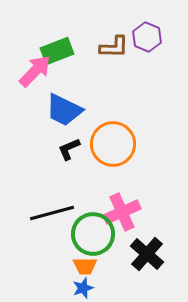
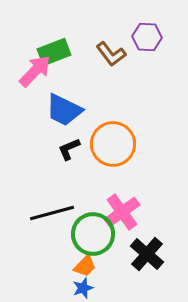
purple hexagon: rotated 20 degrees counterclockwise
brown L-shape: moved 3 px left, 7 px down; rotated 52 degrees clockwise
green rectangle: moved 3 px left, 1 px down
pink cross: rotated 12 degrees counterclockwise
orange trapezoid: rotated 45 degrees counterclockwise
